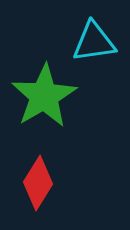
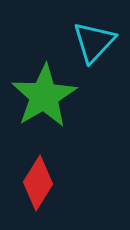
cyan triangle: rotated 39 degrees counterclockwise
